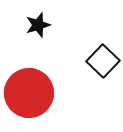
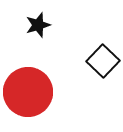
red circle: moved 1 px left, 1 px up
